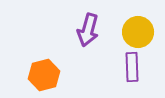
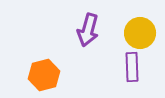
yellow circle: moved 2 px right, 1 px down
